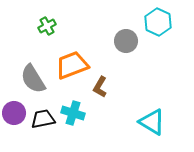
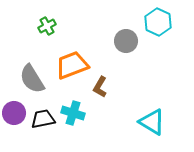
gray semicircle: moved 1 px left
